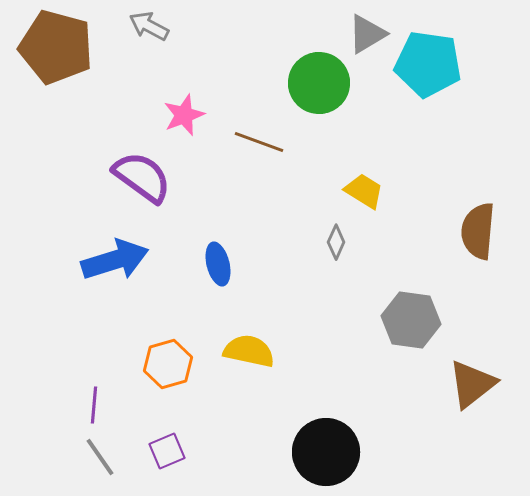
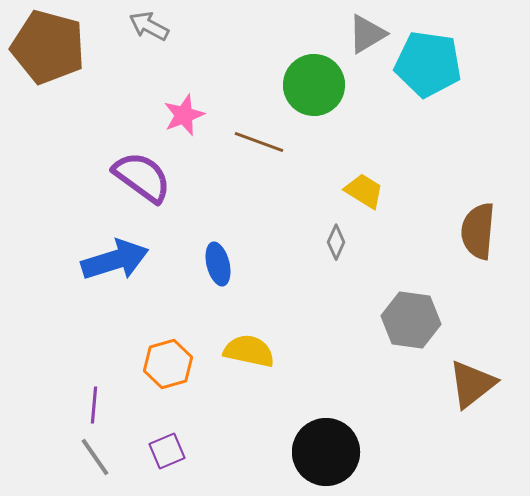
brown pentagon: moved 8 px left
green circle: moved 5 px left, 2 px down
gray line: moved 5 px left
